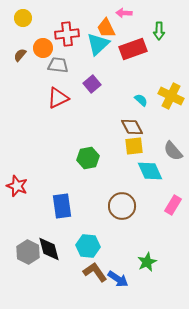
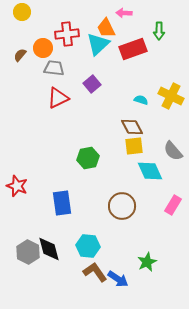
yellow circle: moved 1 px left, 6 px up
gray trapezoid: moved 4 px left, 3 px down
cyan semicircle: rotated 24 degrees counterclockwise
blue rectangle: moved 3 px up
